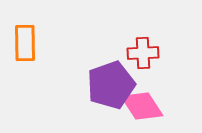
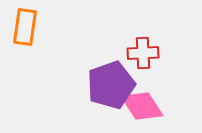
orange rectangle: moved 16 px up; rotated 9 degrees clockwise
